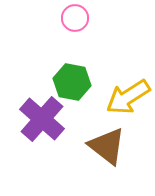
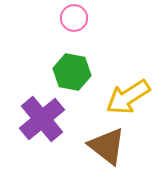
pink circle: moved 1 px left
green hexagon: moved 10 px up
purple cross: rotated 9 degrees clockwise
